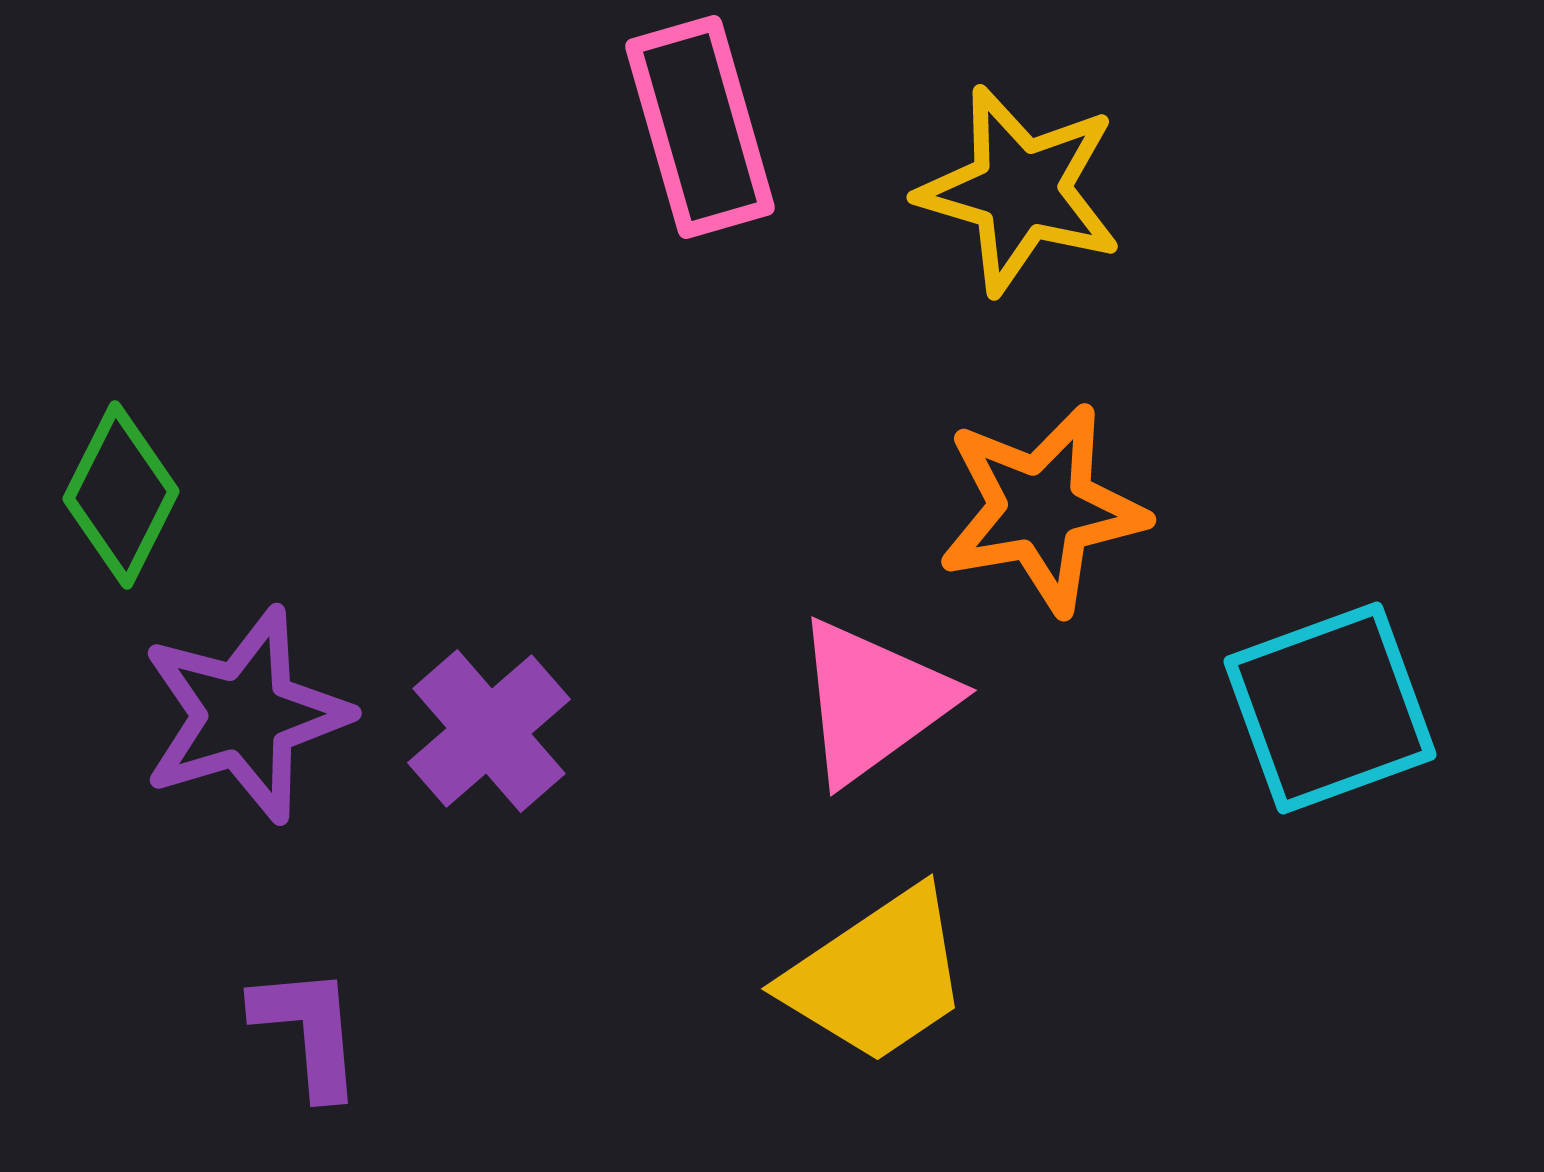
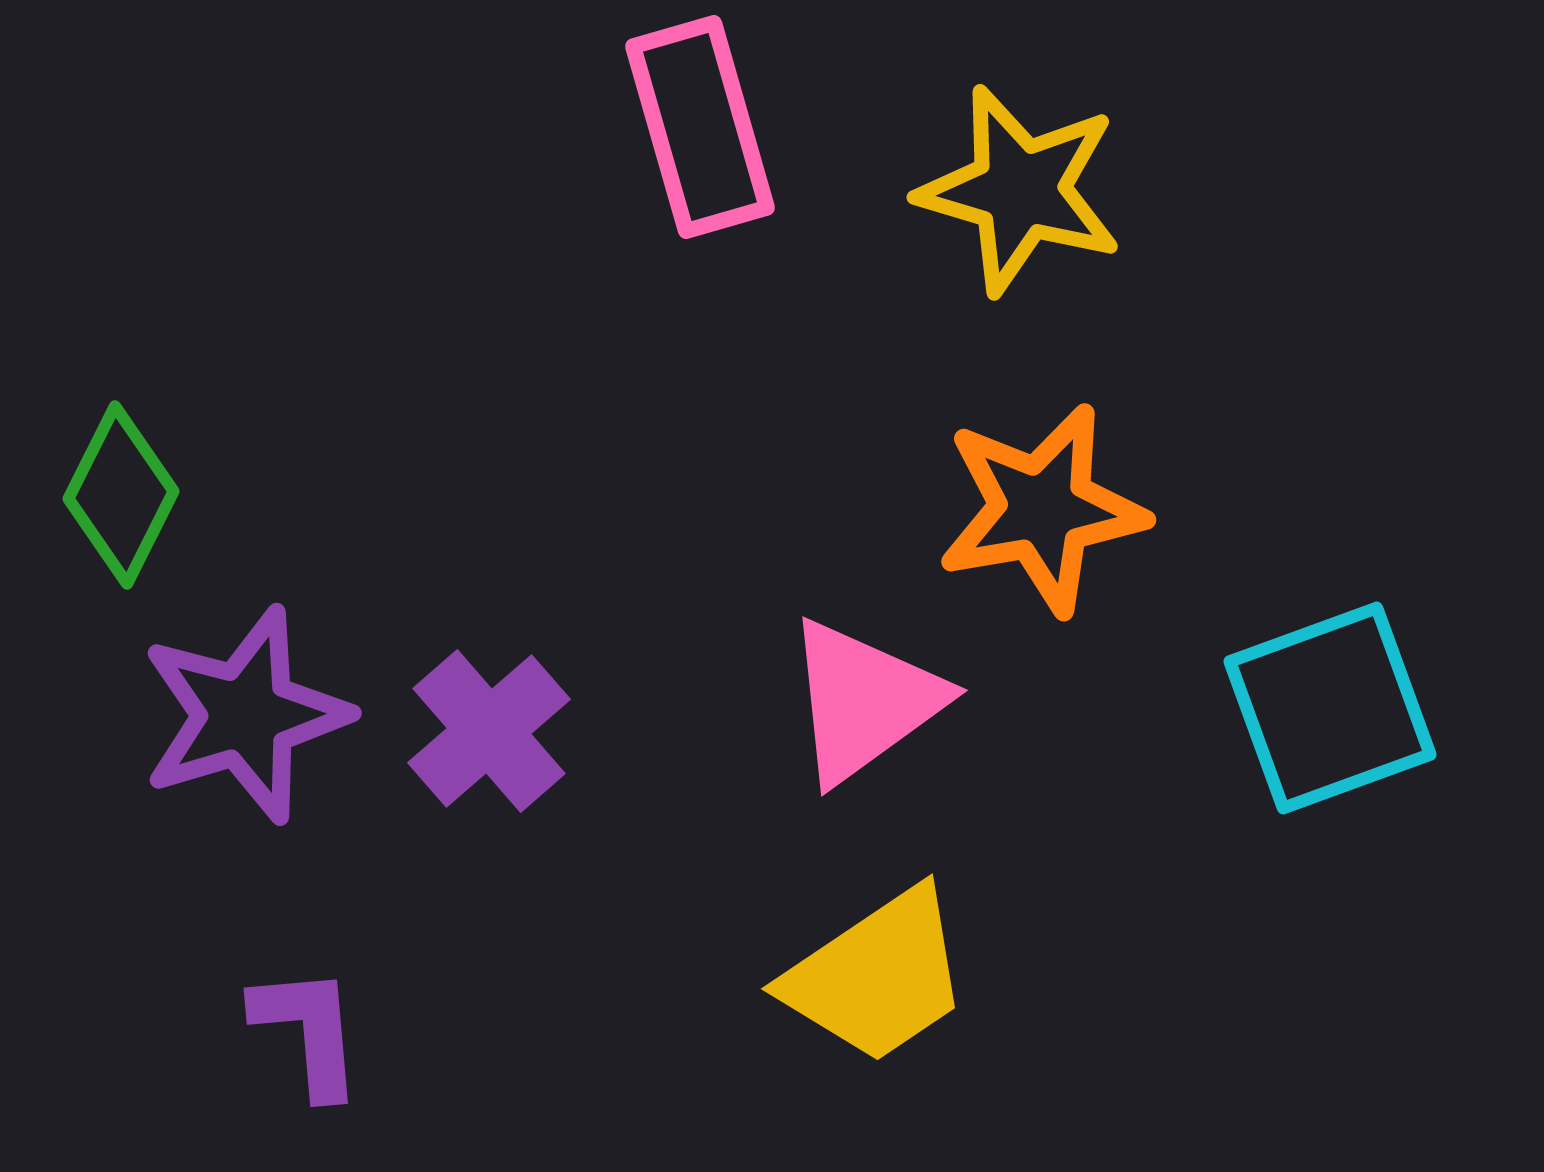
pink triangle: moved 9 px left
